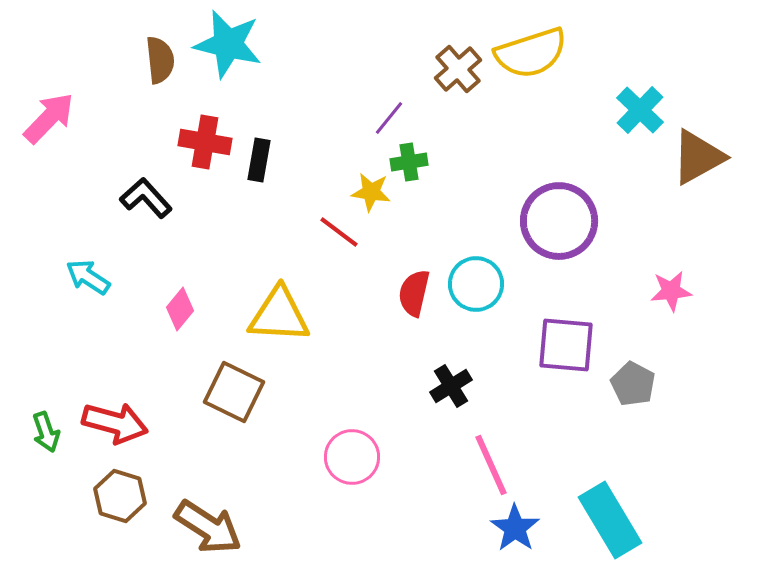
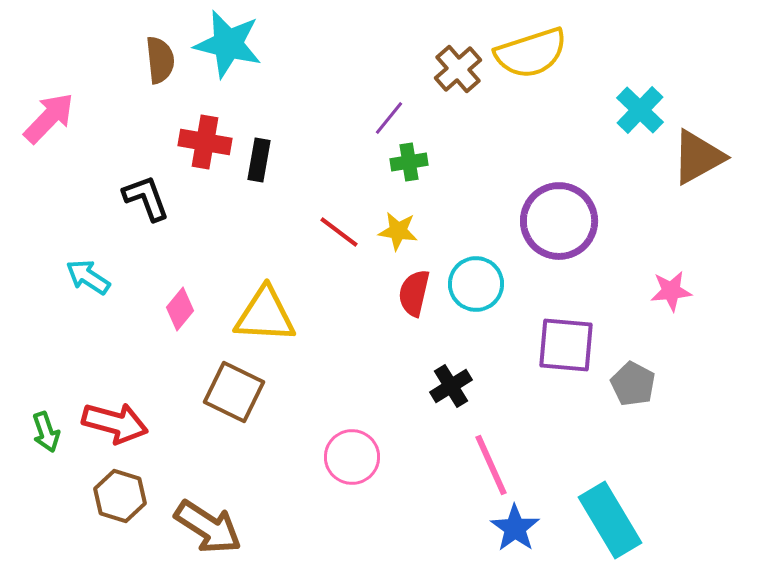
yellow star: moved 27 px right, 39 px down
black L-shape: rotated 22 degrees clockwise
yellow triangle: moved 14 px left
